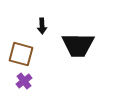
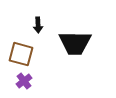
black arrow: moved 4 px left, 1 px up
black trapezoid: moved 3 px left, 2 px up
